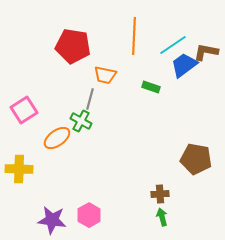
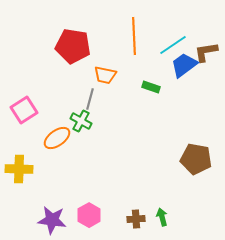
orange line: rotated 6 degrees counterclockwise
brown L-shape: rotated 20 degrees counterclockwise
brown cross: moved 24 px left, 25 px down
